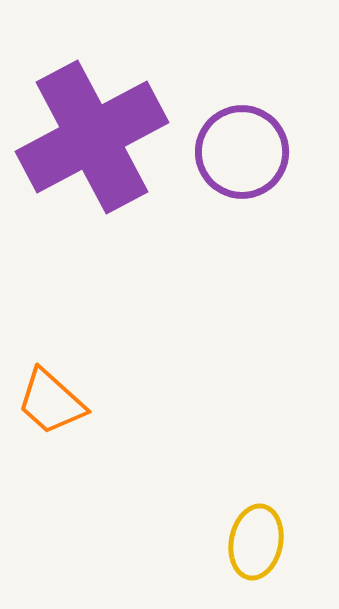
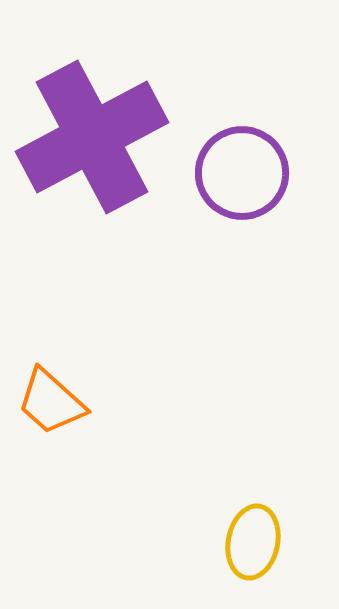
purple circle: moved 21 px down
yellow ellipse: moved 3 px left
